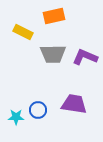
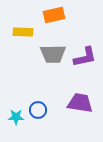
orange rectangle: moved 1 px up
yellow rectangle: rotated 24 degrees counterclockwise
purple L-shape: rotated 145 degrees clockwise
purple trapezoid: moved 6 px right, 1 px up
